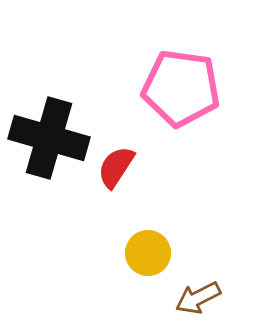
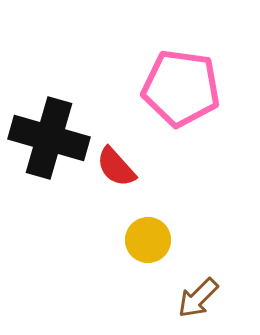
red semicircle: rotated 75 degrees counterclockwise
yellow circle: moved 13 px up
brown arrow: rotated 18 degrees counterclockwise
